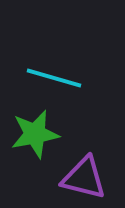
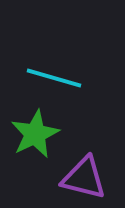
green star: rotated 15 degrees counterclockwise
